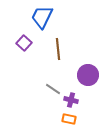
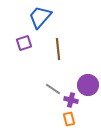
blue trapezoid: moved 2 px left; rotated 15 degrees clockwise
purple square: rotated 28 degrees clockwise
purple circle: moved 10 px down
orange rectangle: rotated 64 degrees clockwise
